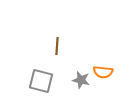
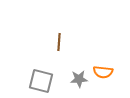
brown line: moved 2 px right, 4 px up
gray star: moved 2 px left, 1 px up; rotated 18 degrees counterclockwise
